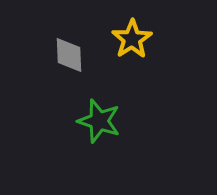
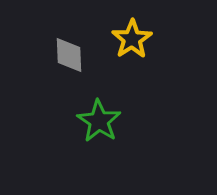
green star: rotated 15 degrees clockwise
